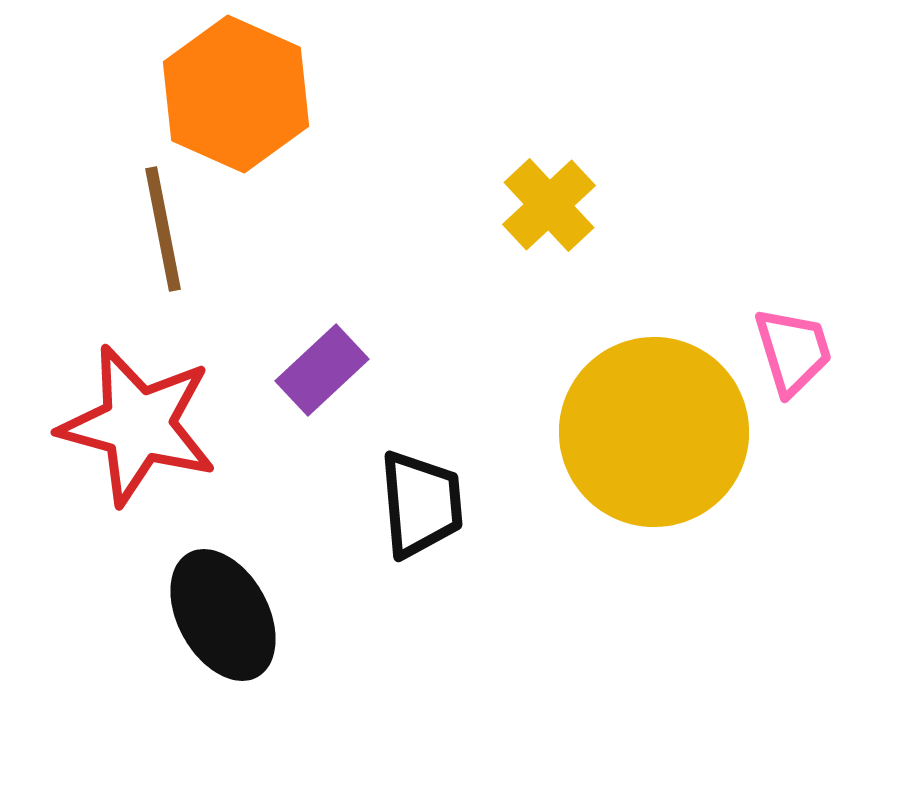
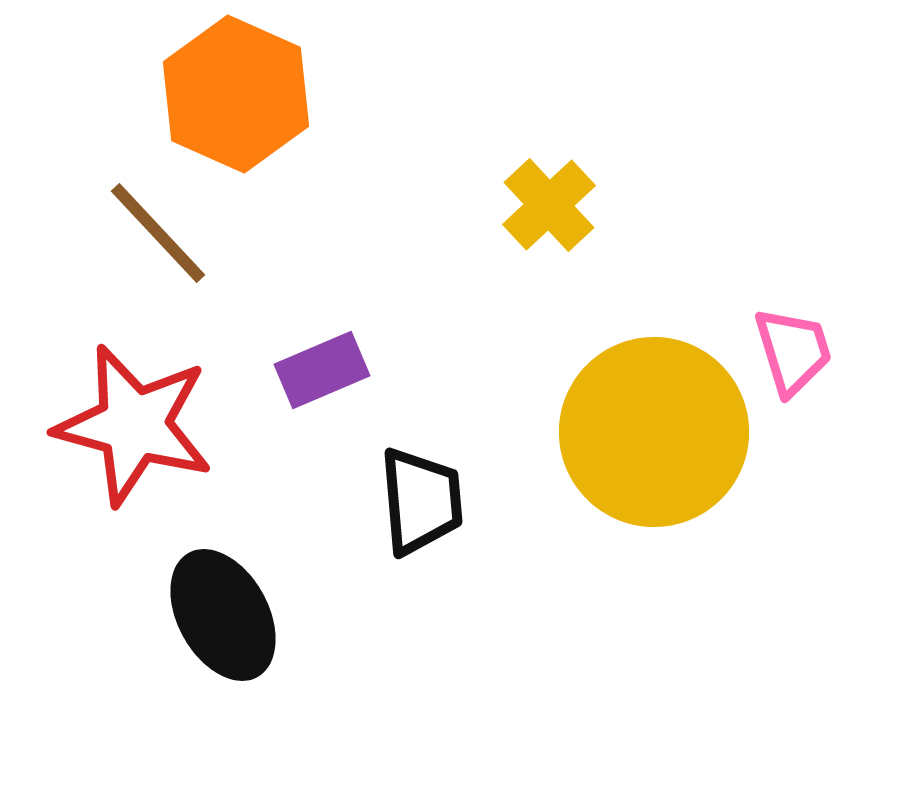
brown line: moved 5 px left, 4 px down; rotated 32 degrees counterclockwise
purple rectangle: rotated 20 degrees clockwise
red star: moved 4 px left
black trapezoid: moved 3 px up
